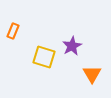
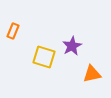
orange triangle: rotated 48 degrees clockwise
